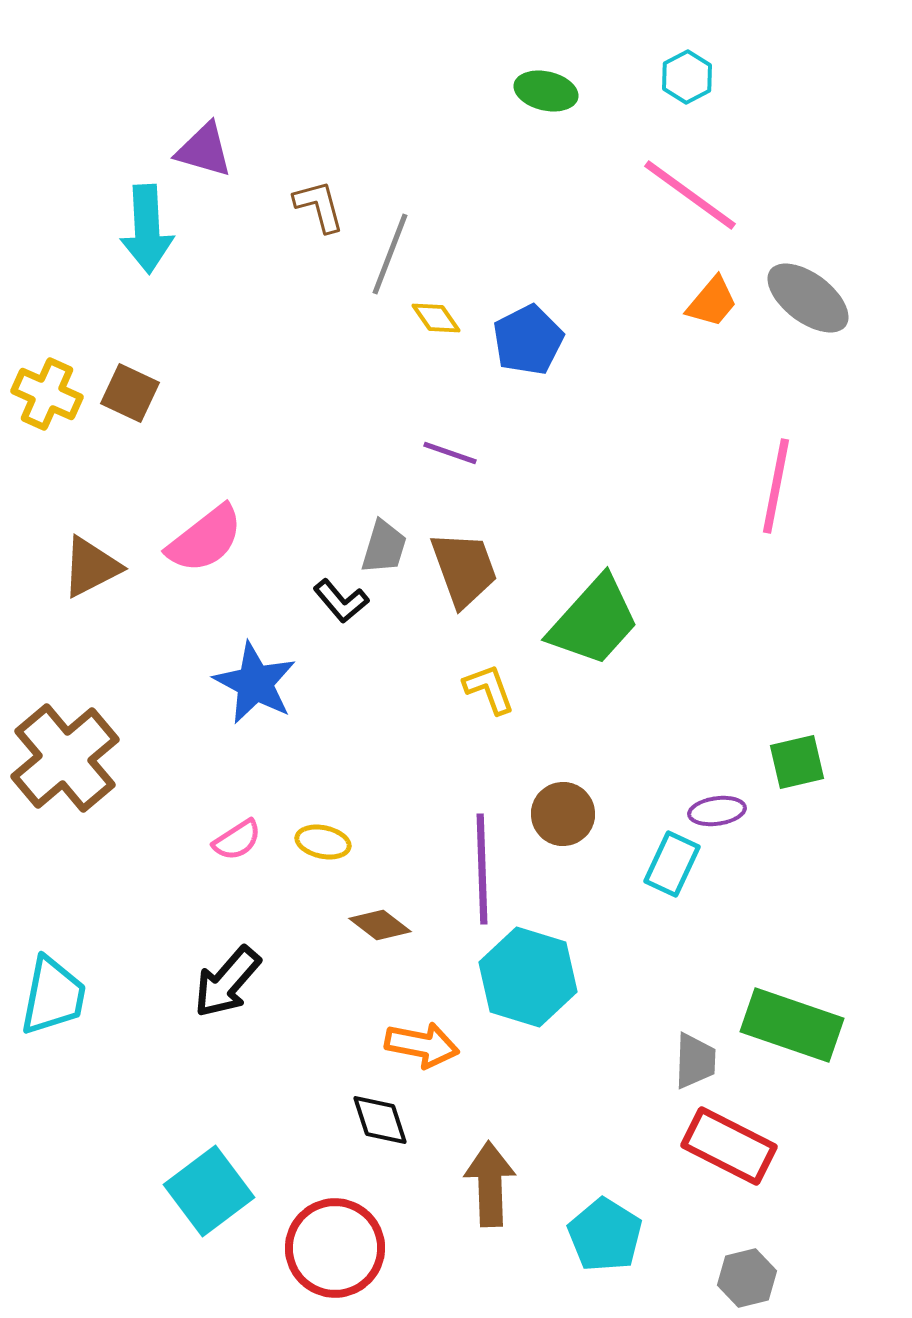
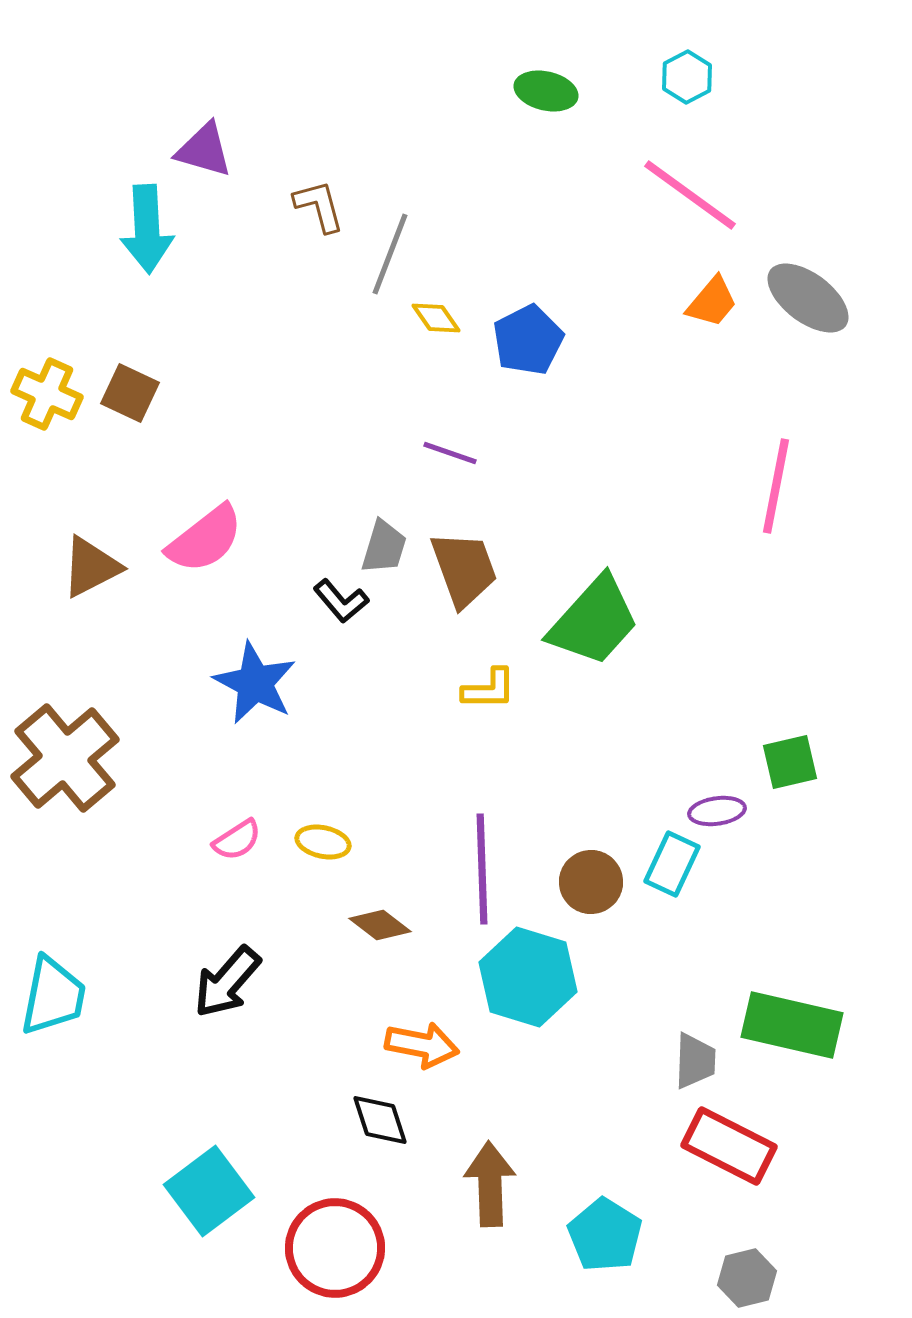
yellow L-shape at (489, 689): rotated 110 degrees clockwise
green square at (797, 762): moved 7 px left
brown circle at (563, 814): moved 28 px right, 68 px down
green rectangle at (792, 1025): rotated 6 degrees counterclockwise
